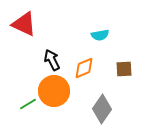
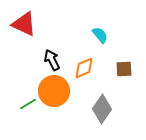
cyan semicircle: rotated 120 degrees counterclockwise
